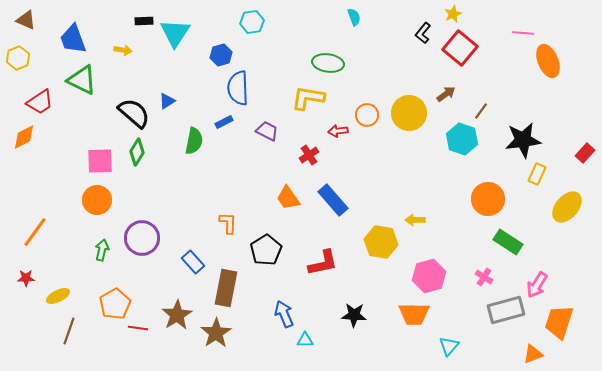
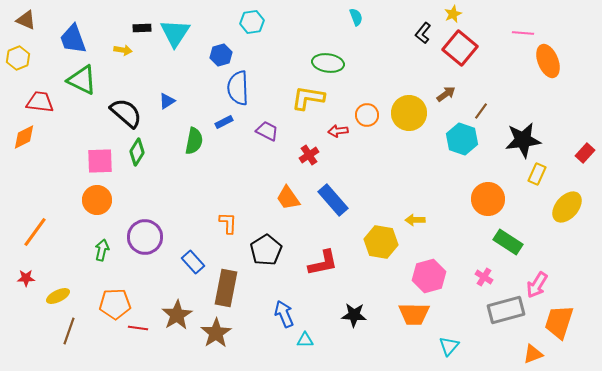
cyan semicircle at (354, 17): moved 2 px right
black rectangle at (144, 21): moved 2 px left, 7 px down
red trapezoid at (40, 102): rotated 140 degrees counterclockwise
black semicircle at (134, 113): moved 8 px left
purple circle at (142, 238): moved 3 px right, 1 px up
orange pentagon at (115, 304): rotated 28 degrees clockwise
